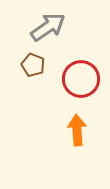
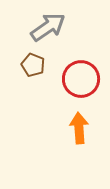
orange arrow: moved 2 px right, 2 px up
